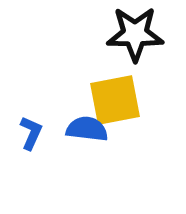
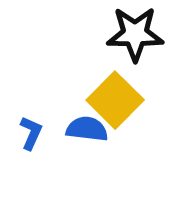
yellow square: rotated 34 degrees counterclockwise
